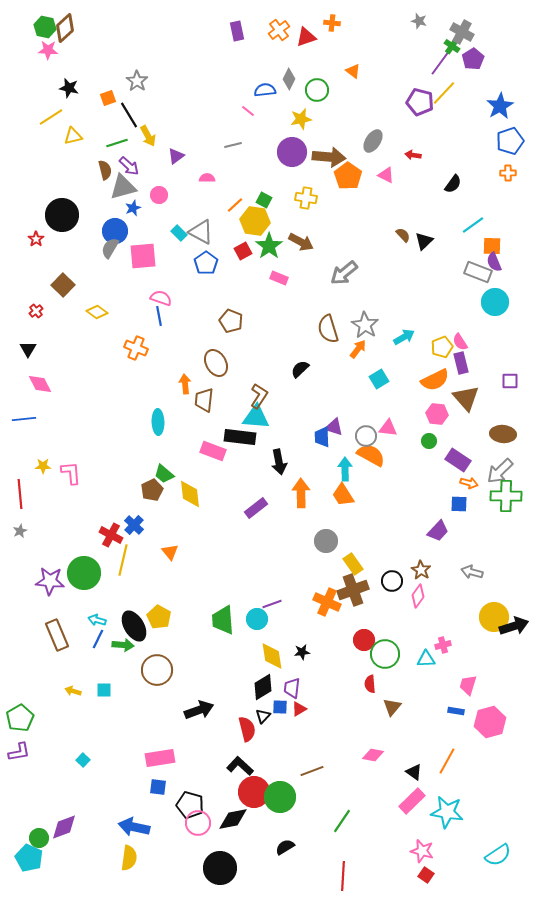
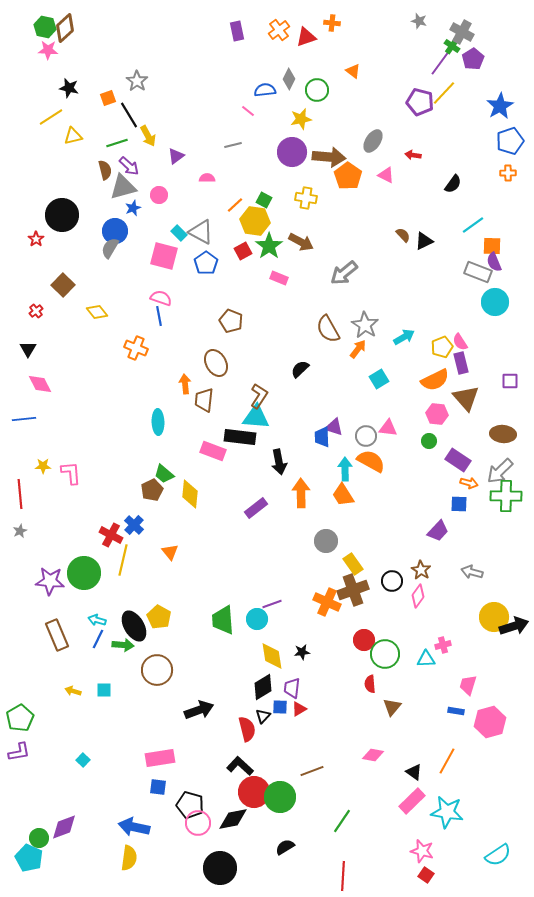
black triangle at (424, 241): rotated 18 degrees clockwise
pink square at (143, 256): moved 21 px right; rotated 20 degrees clockwise
yellow diamond at (97, 312): rotated 15 degrees clockwise
brown semicircle at (328, 329): rotated 12 degrees counterclockwise
orange semicircle at (371, 455): moved 6 px down
yellow diamond at (190, 494): rotated 12 degrees clockwise
